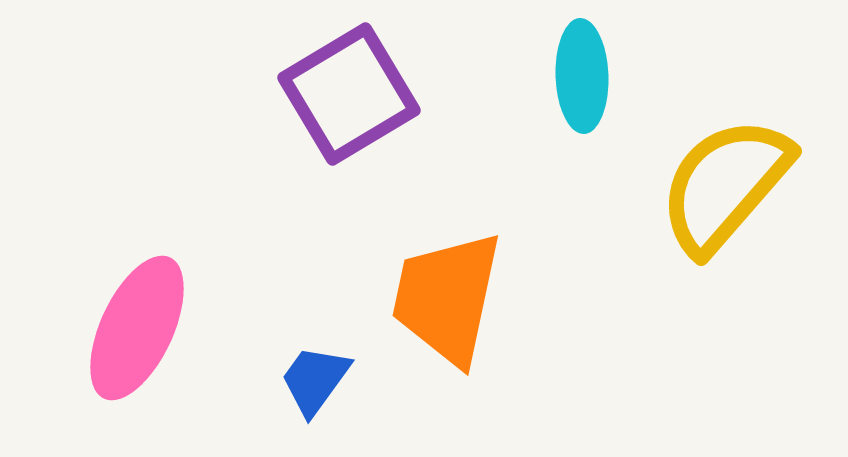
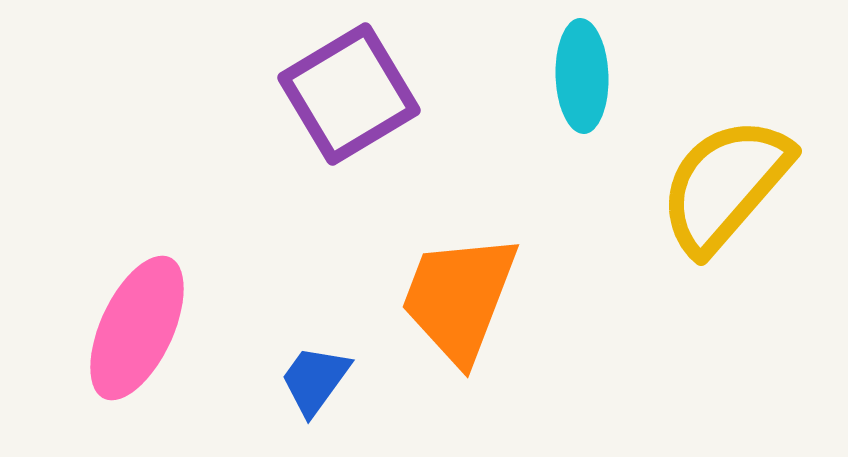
orange trapezoid: moved 12 px right; rotated 9 degrees clockwise
